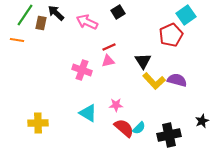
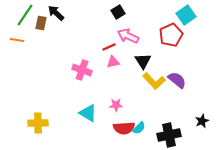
pink arrow: moved 41 px right, 14 px down
pink triangle: moved 5 px right, 1 px down
purple semicircle: rotated 24 degrees clockwise
red semicircle: rotated 135 degrees clockwise
